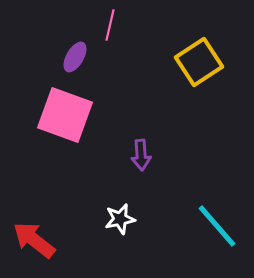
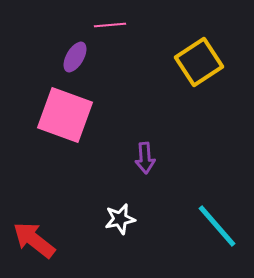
pink line: rotated 72 degrees clockwise
purple arrow: moved 4 px right, 3 px down
